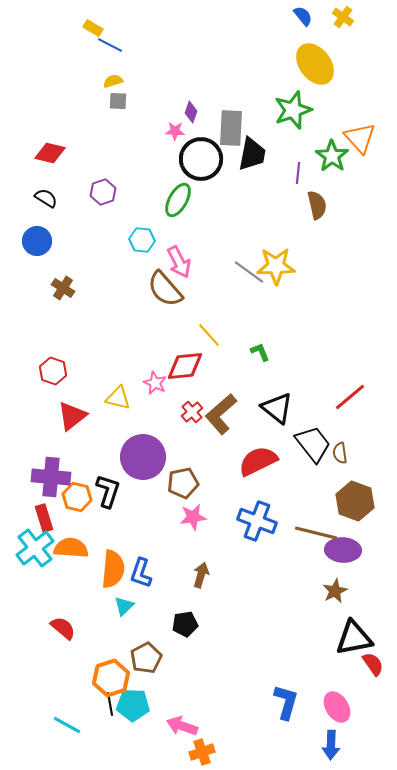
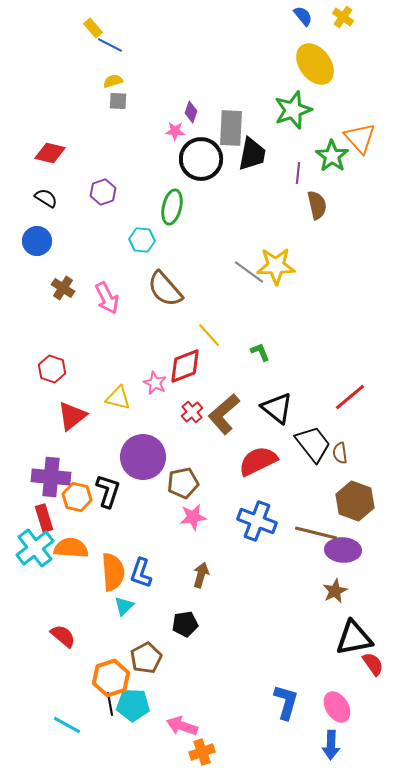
yellow rectangle at (93, 28): rotated 18 degrees clockwise
green ellipse at (178, 200): moved 6 px left, 7 px down; rotated 16 degrees counterclockwise
pink arrow at (179, 262): moved 72 px left, 36 px down
red diamond at (185, 366): rotated 15 degrees counterclockwise
red hexagon at (53, 371): moved 1 px left, 2 px up
brown L-shape at (221, 414): moved 3 px right
orange semicircle at (113, 569): moved 3 px down; rotated 9 degrees counterclockwise
red semicircle at (63, 628): moved 8 px down
